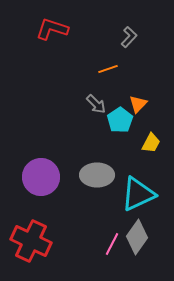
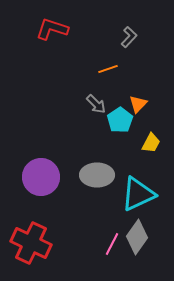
red cross: moved 2 px down
